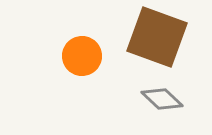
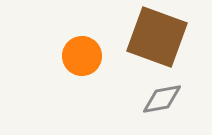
gray diamond: rotated 54 degrees counterclockwise
